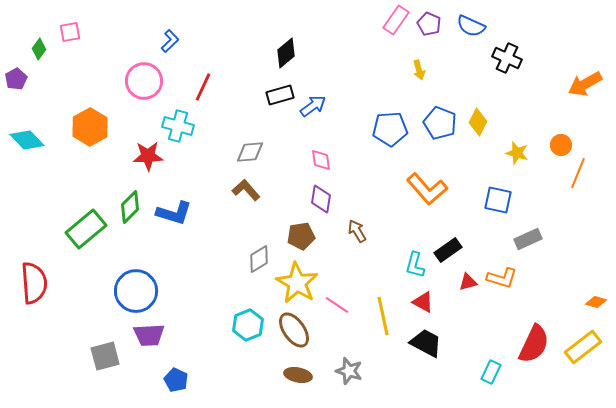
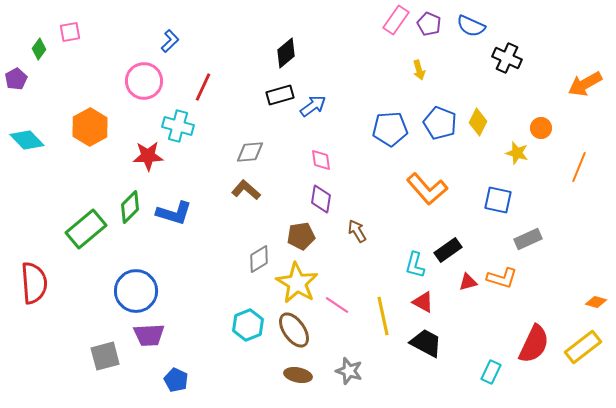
orange circle at (561, 145): moved 20 px left, 17 px up
orange line at (578, 173): moved 1 px right, 6 px up
brown L-shape at (246, 190): rotated 8 degrees counterclockwise
